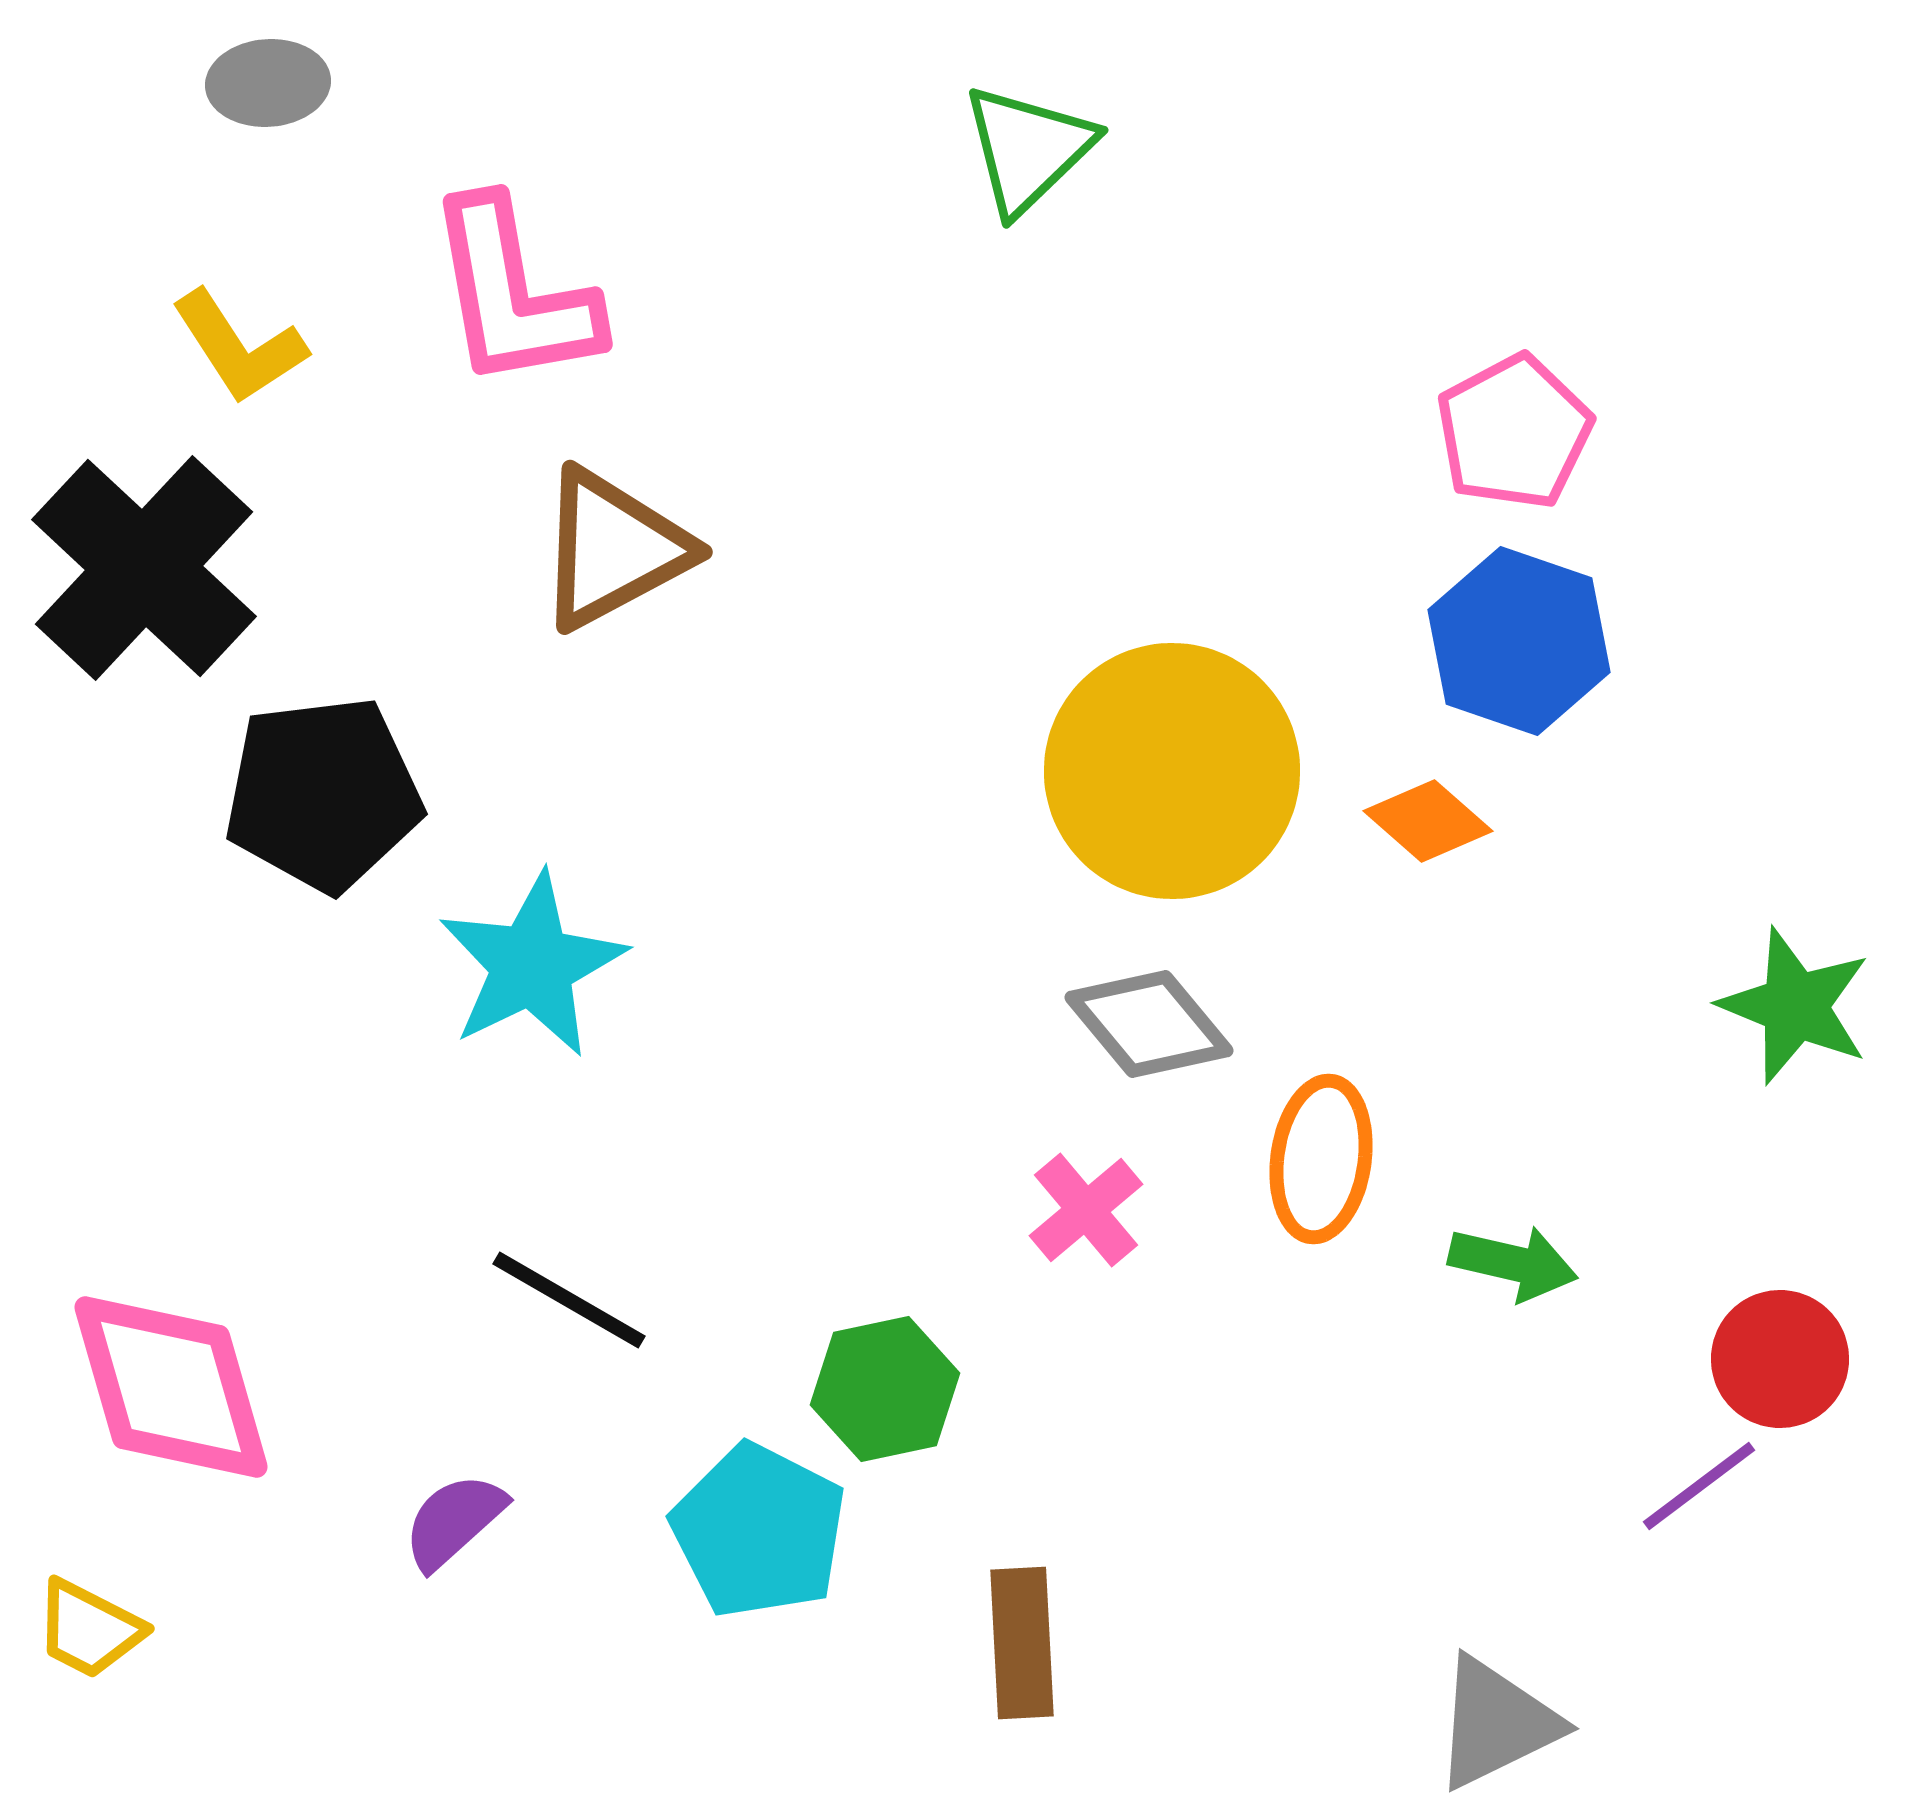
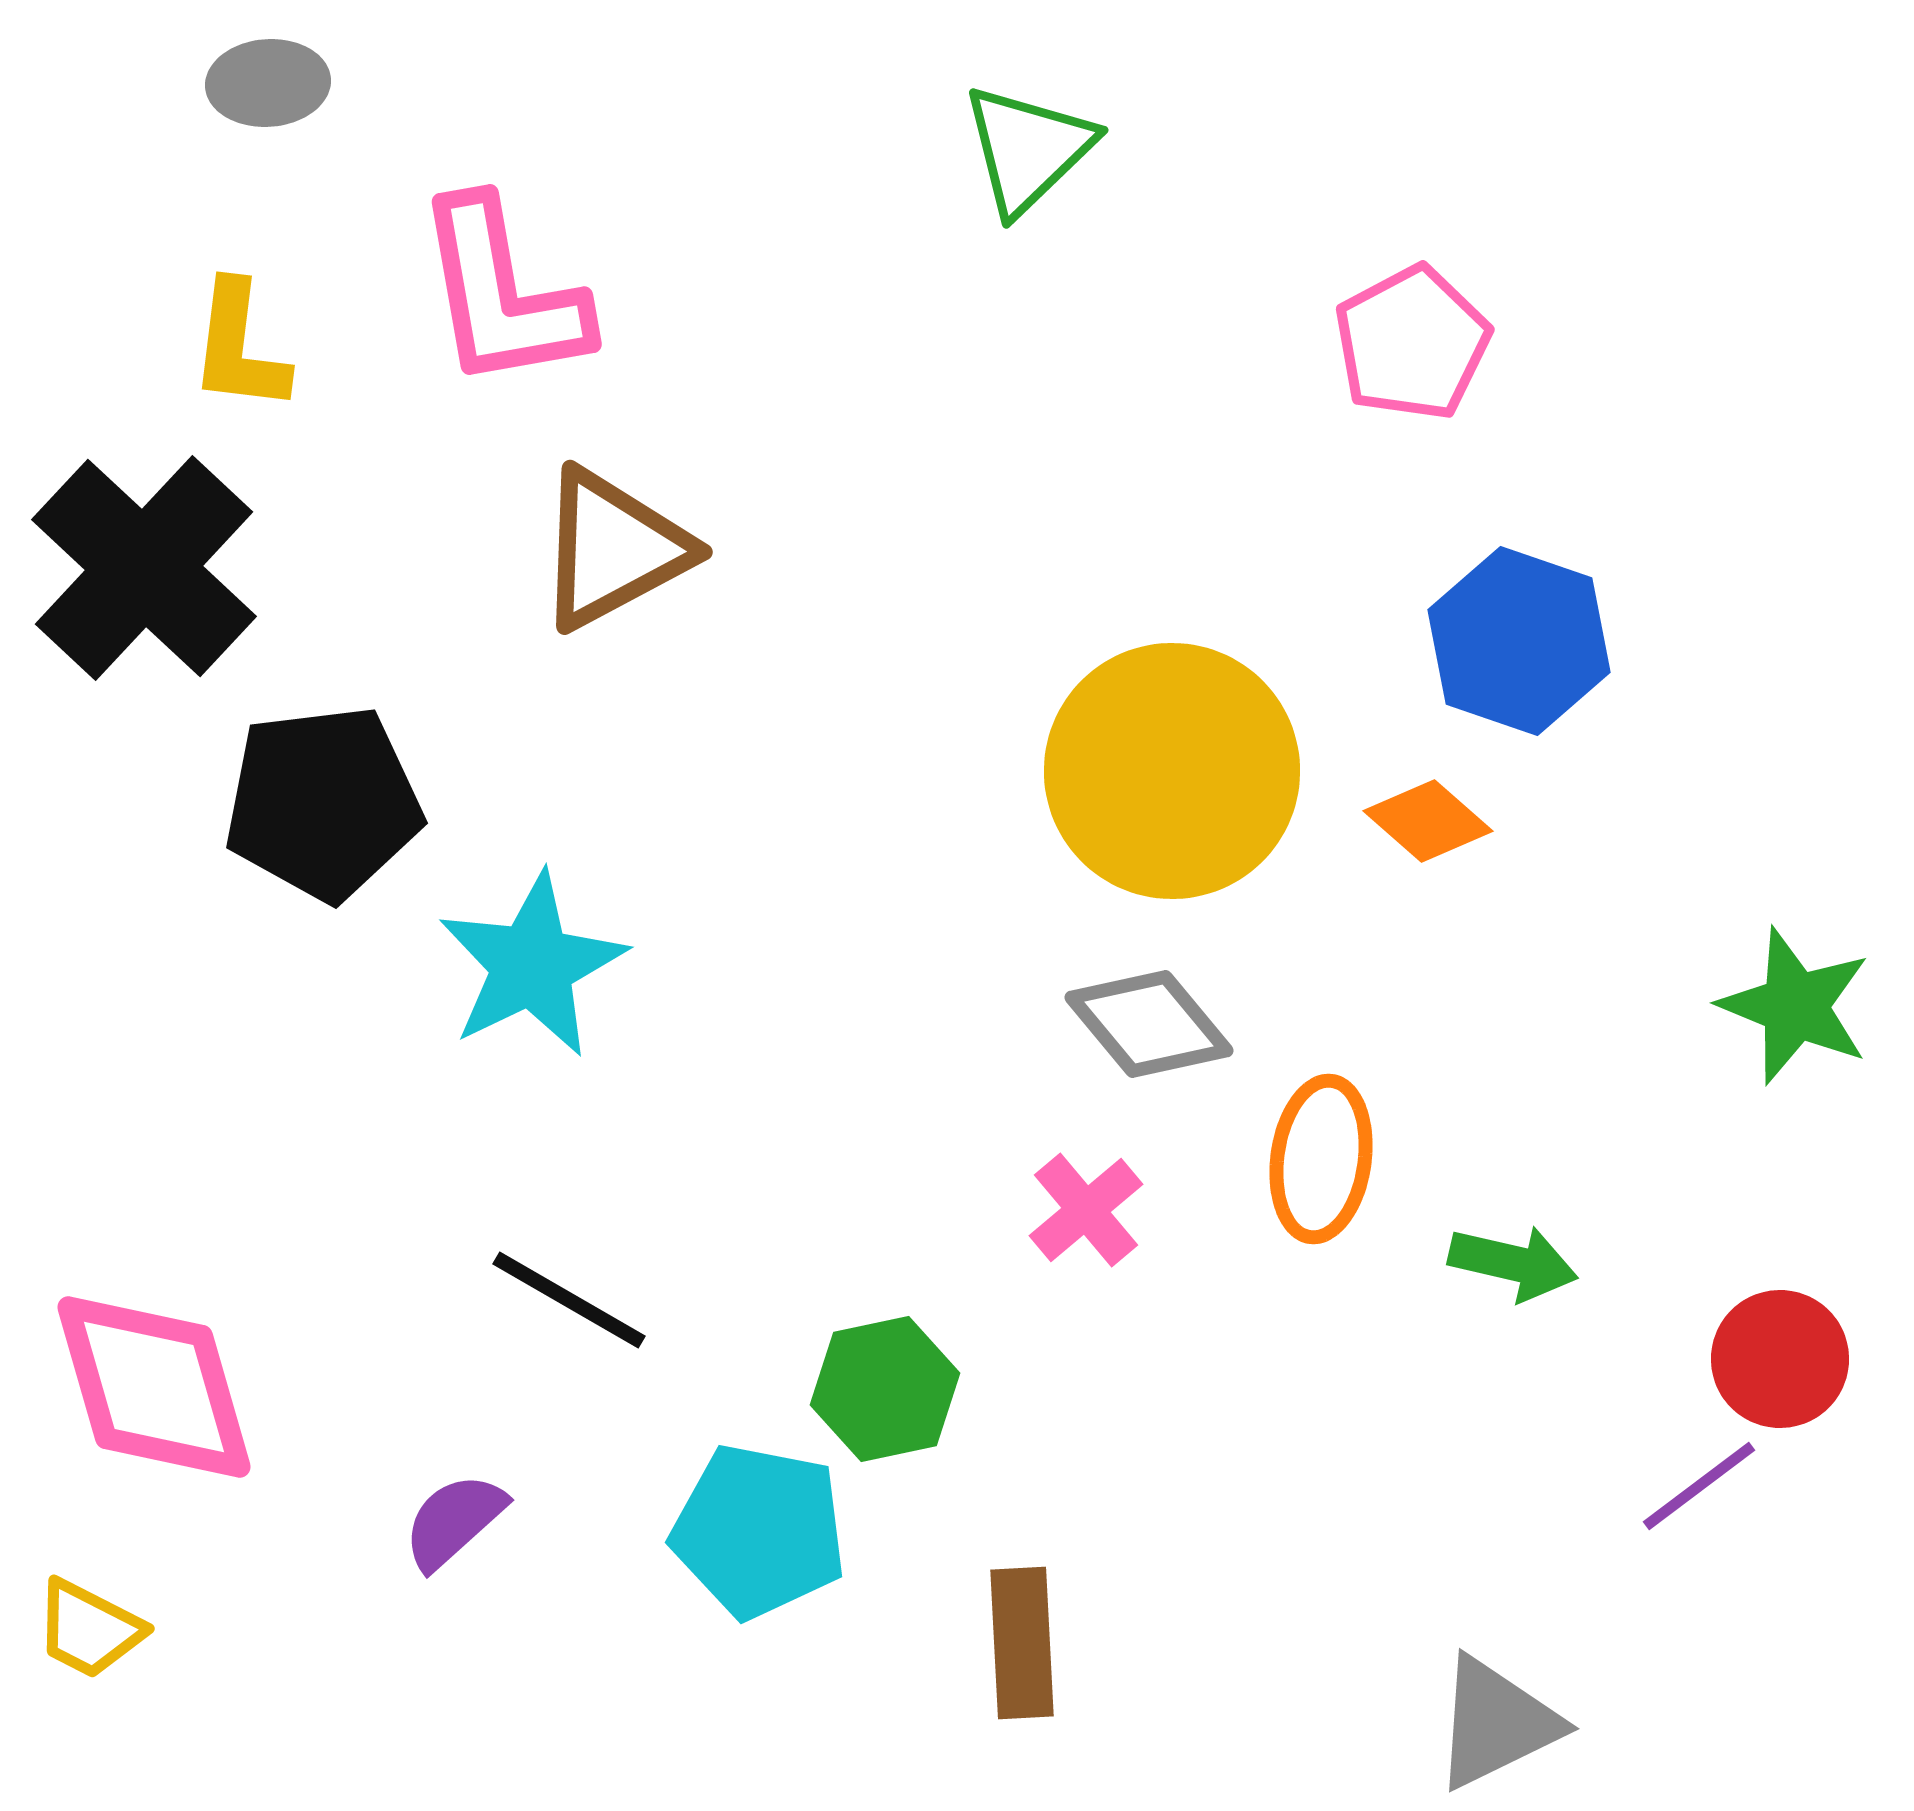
pink L-shape: moved 11 px left
yellow L-shape: rotated 40 degrees clockwise
pink pentagon: moved 102 px left, 89 px up
black pentagon: moved 9 px down
pink diamond: moved 17 px left
cyan pentagon: rotated 16 degrees counterclockwise
